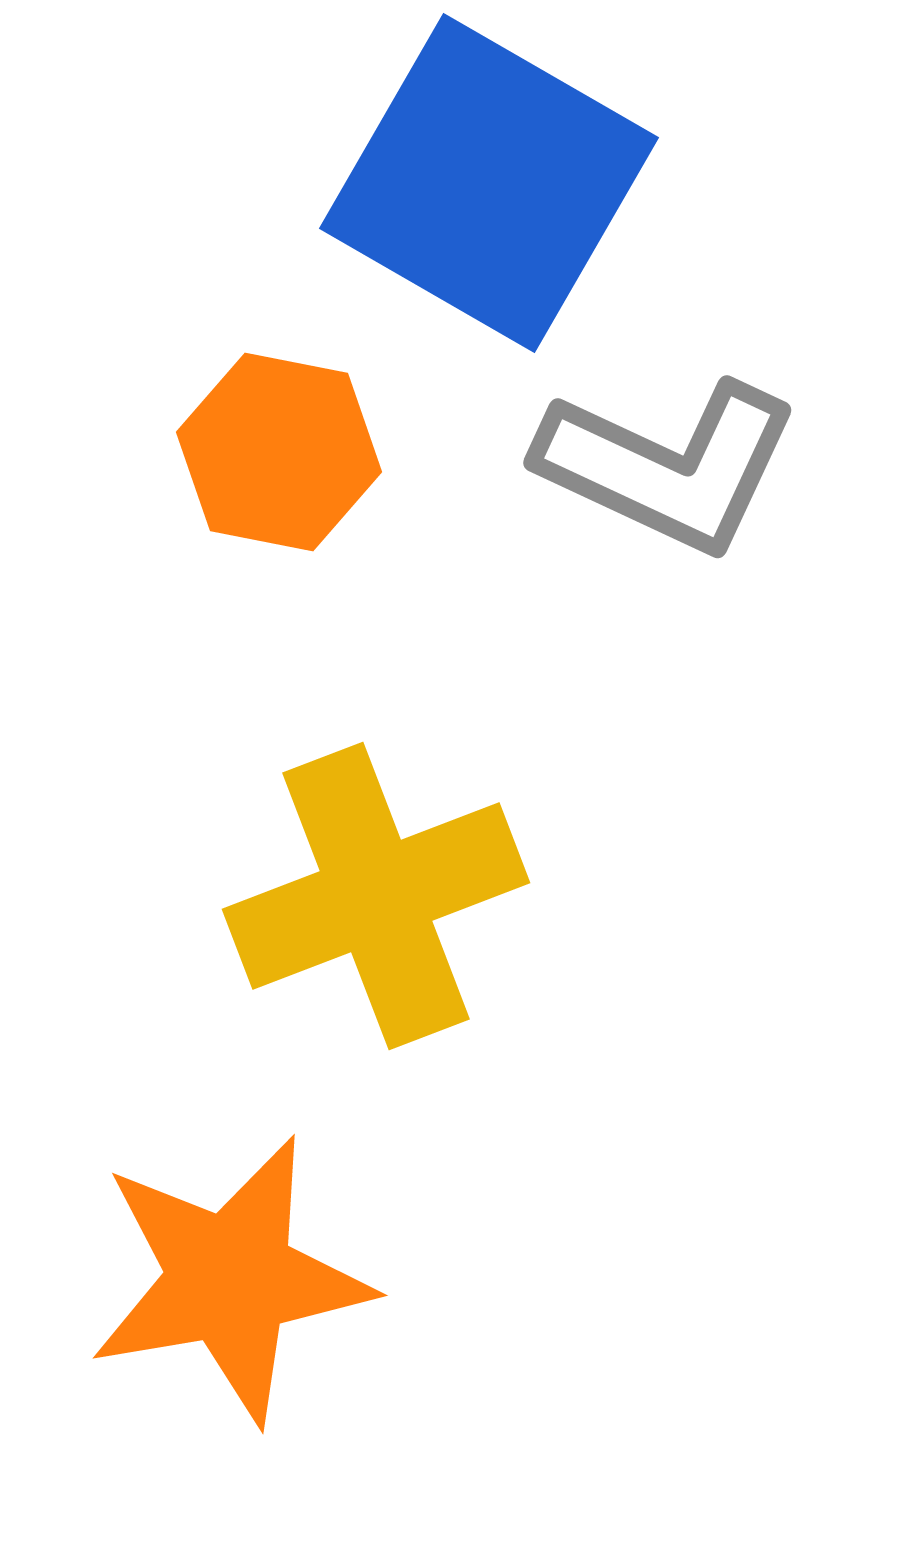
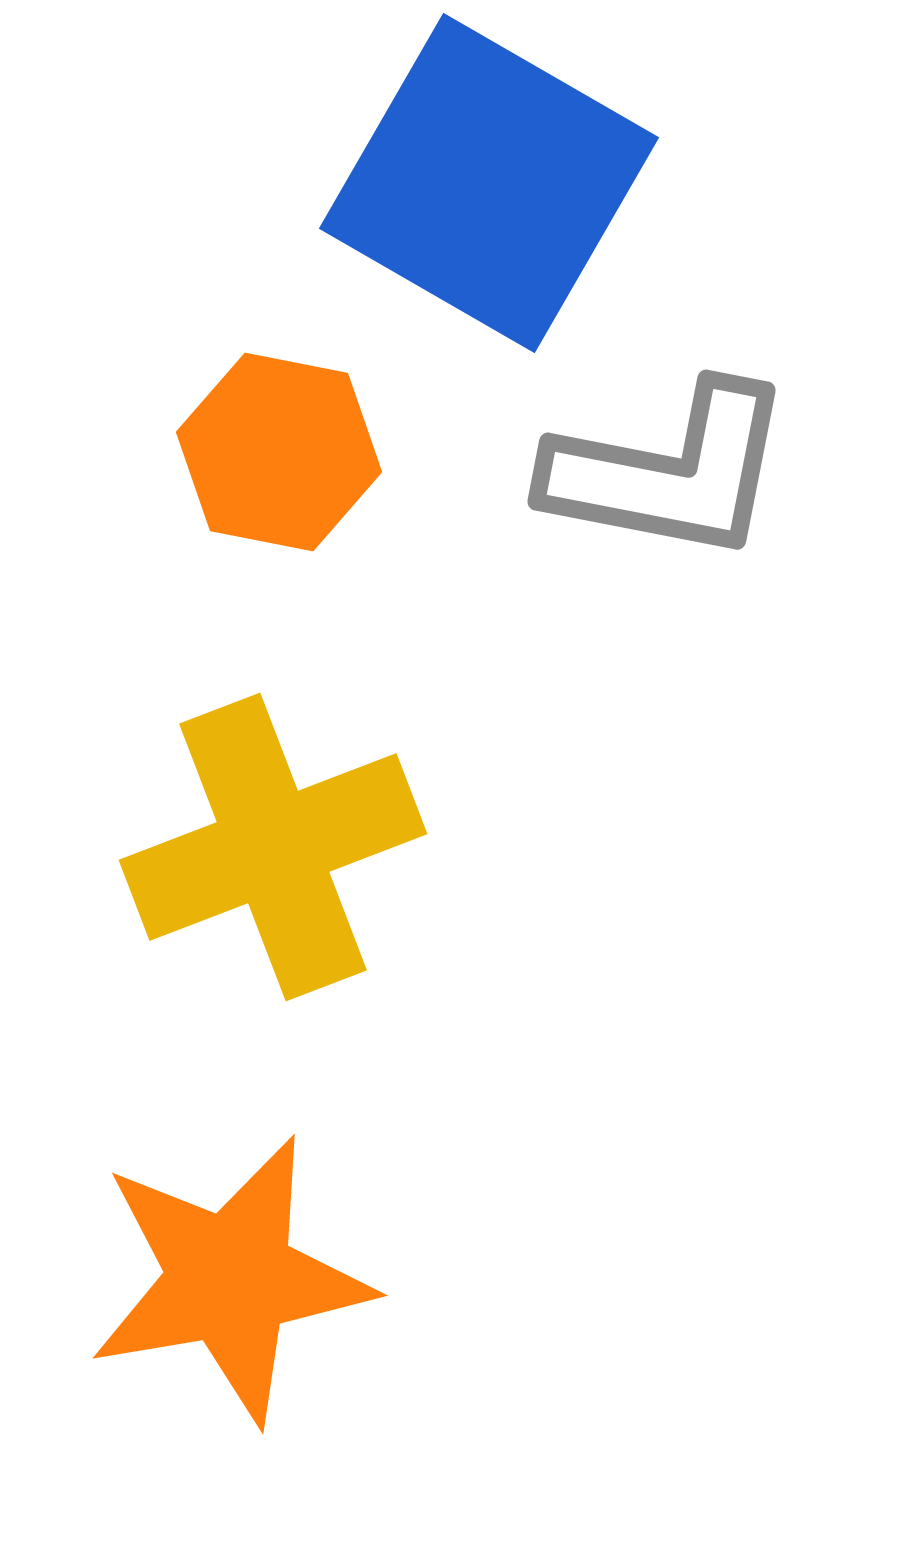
gray L-shape: moved 1 px right, 6 px down; rotated 14 degrees counterclockwise
yellow cross: moved 103 px left, 49 px up
